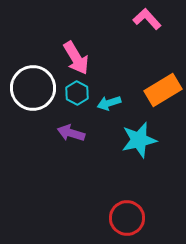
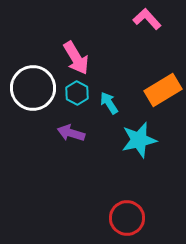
cyan arrow: rotated 75 degrees clockwise
